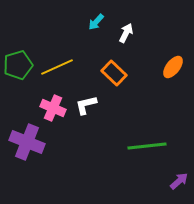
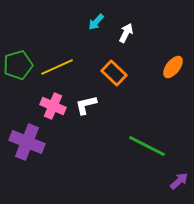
pink cross: moved 2 px up
green line: rotated 33 degrees clockwise
